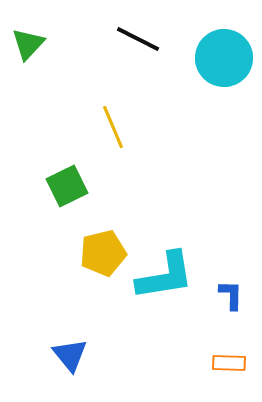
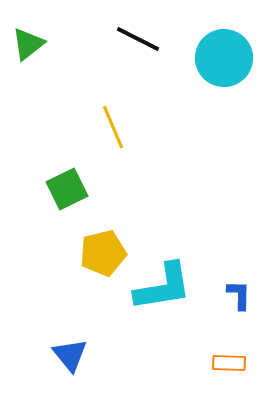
green triangle: rotated 9 degrees clockwise
green square: moved 3 px down
cyan L-shape: moved 2 px left, 11 px down
blue L-shape: moved 8 px right
